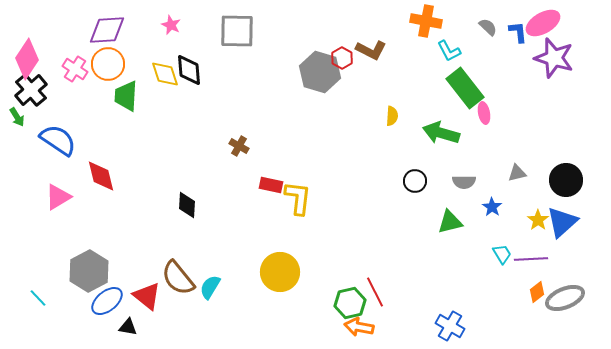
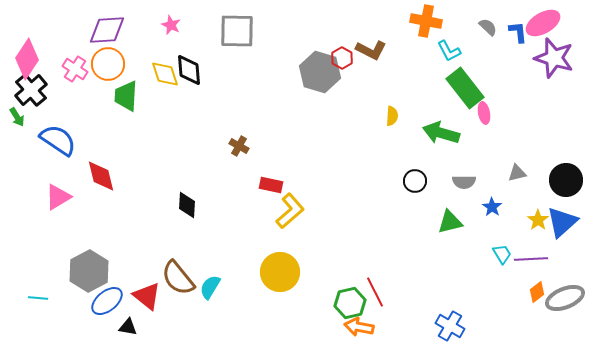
yellow L-shape at (298, 198): moved 8 px left, 13 px down; rotated 42 degrees clockwise
cyan line at (38, 298): rotated 42 degrees counterclockwise
